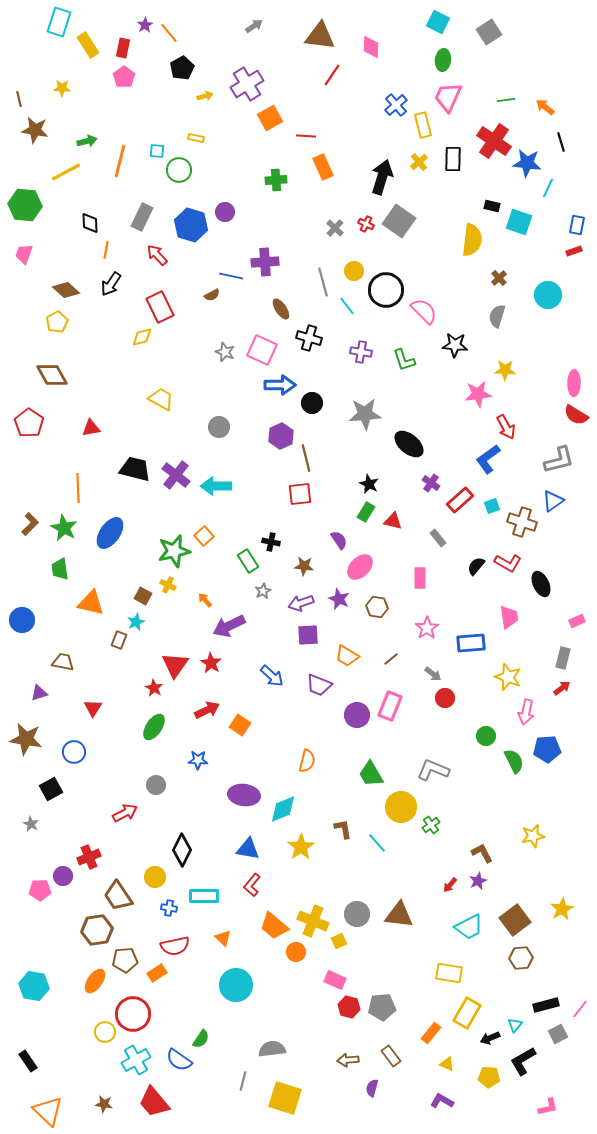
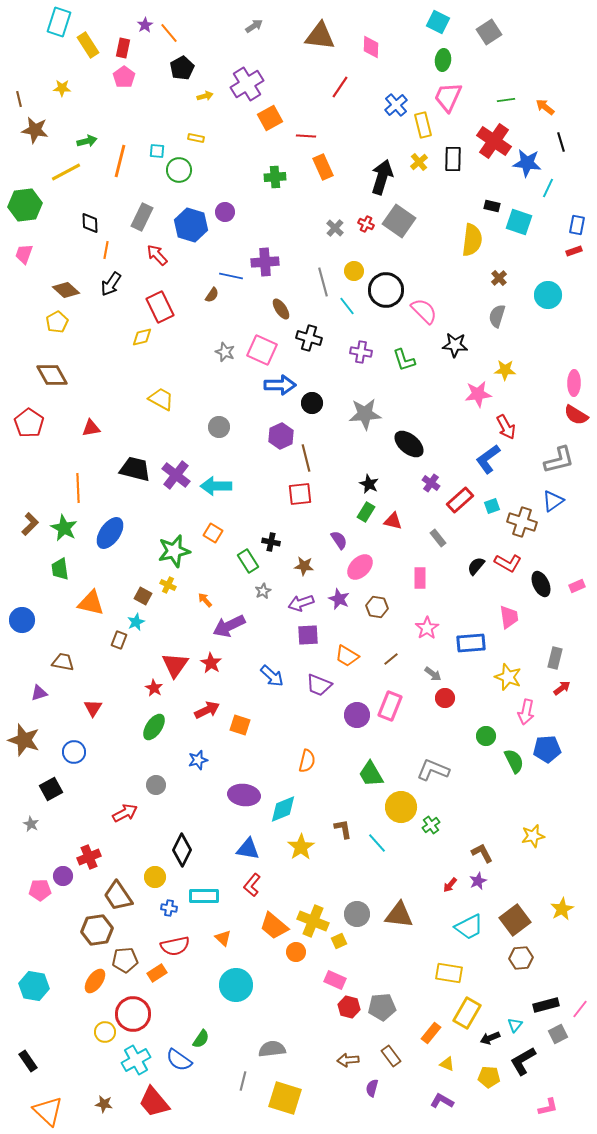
red line at (332, 75): moved 8 px right, 12 px down
green cross at (276, 180): moved 1 px left, 3 px up
green hexagon at (25, 205): rotated 12 degrees counterclockwise
brown semicircle at (212, 295): rotated 28 degrees counterclockwise
orange square at (204, 536): moved 9 px right, 3 px up; rotated 18 degrees counterclockwise
pink rectangle at (577, 621): moved 35 px up
gray rectangle at (563, 658): moved 8 px left
orange square at (240, 725): rotated 15 degrees counterclockwise
brown star at (26, 739): moved 2 px left, 1 px down; rotated 8 degrees clockwise
blue star at (198, 760): rotated 18 degrees counterclockwise
